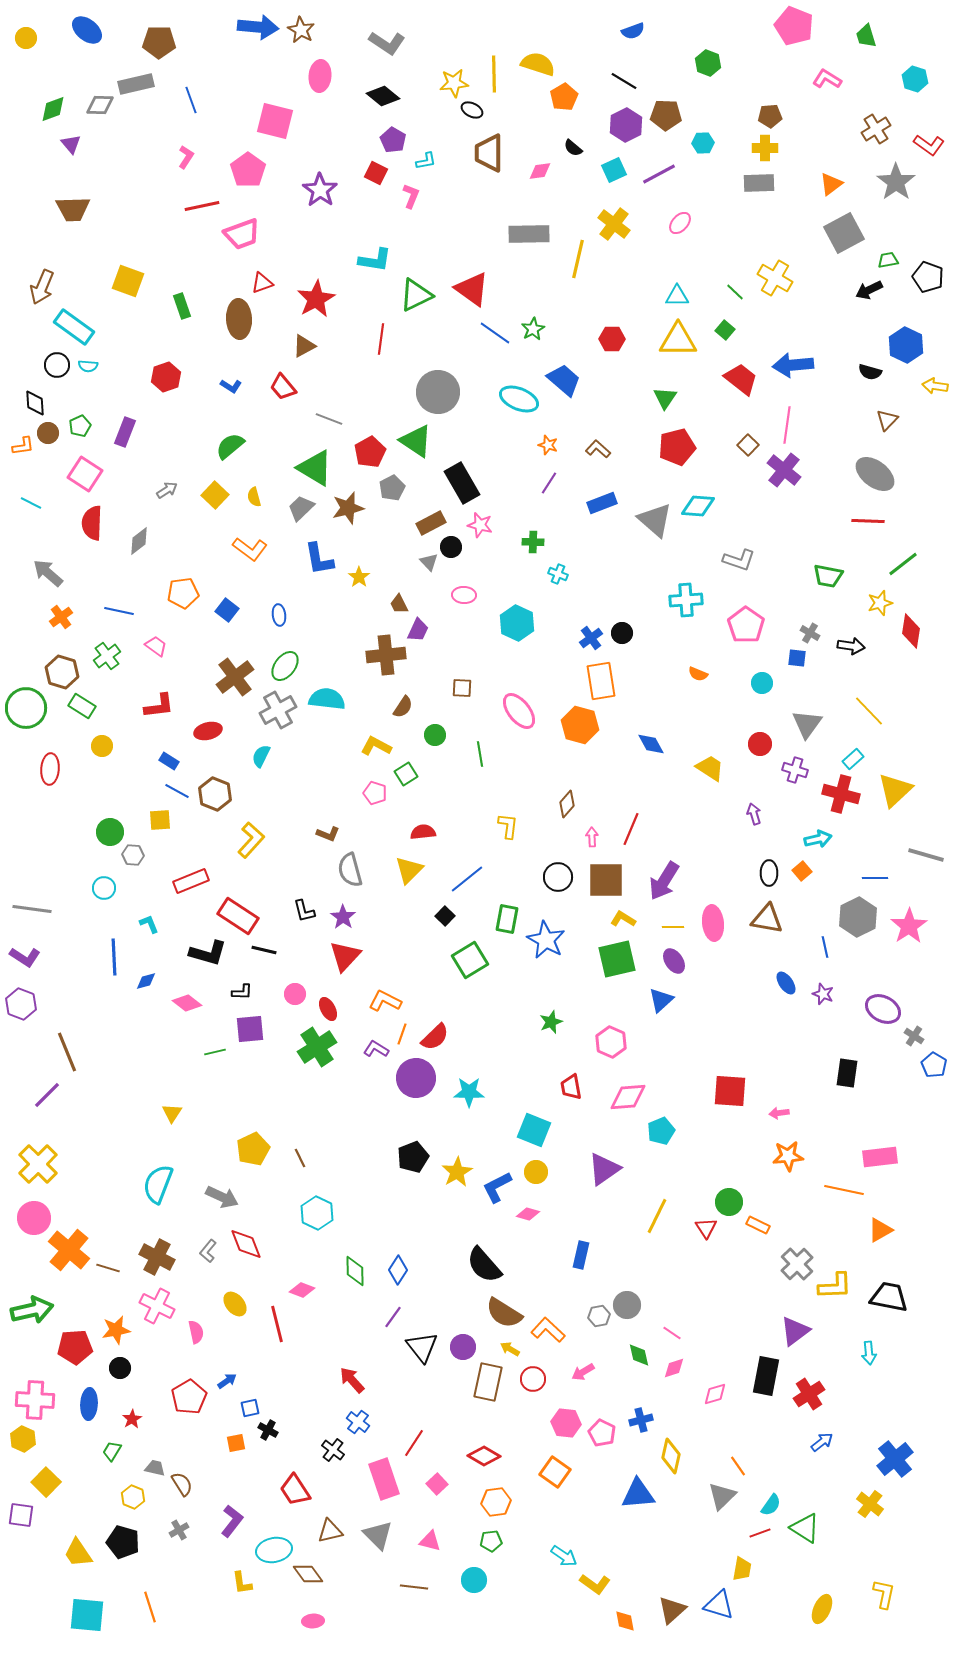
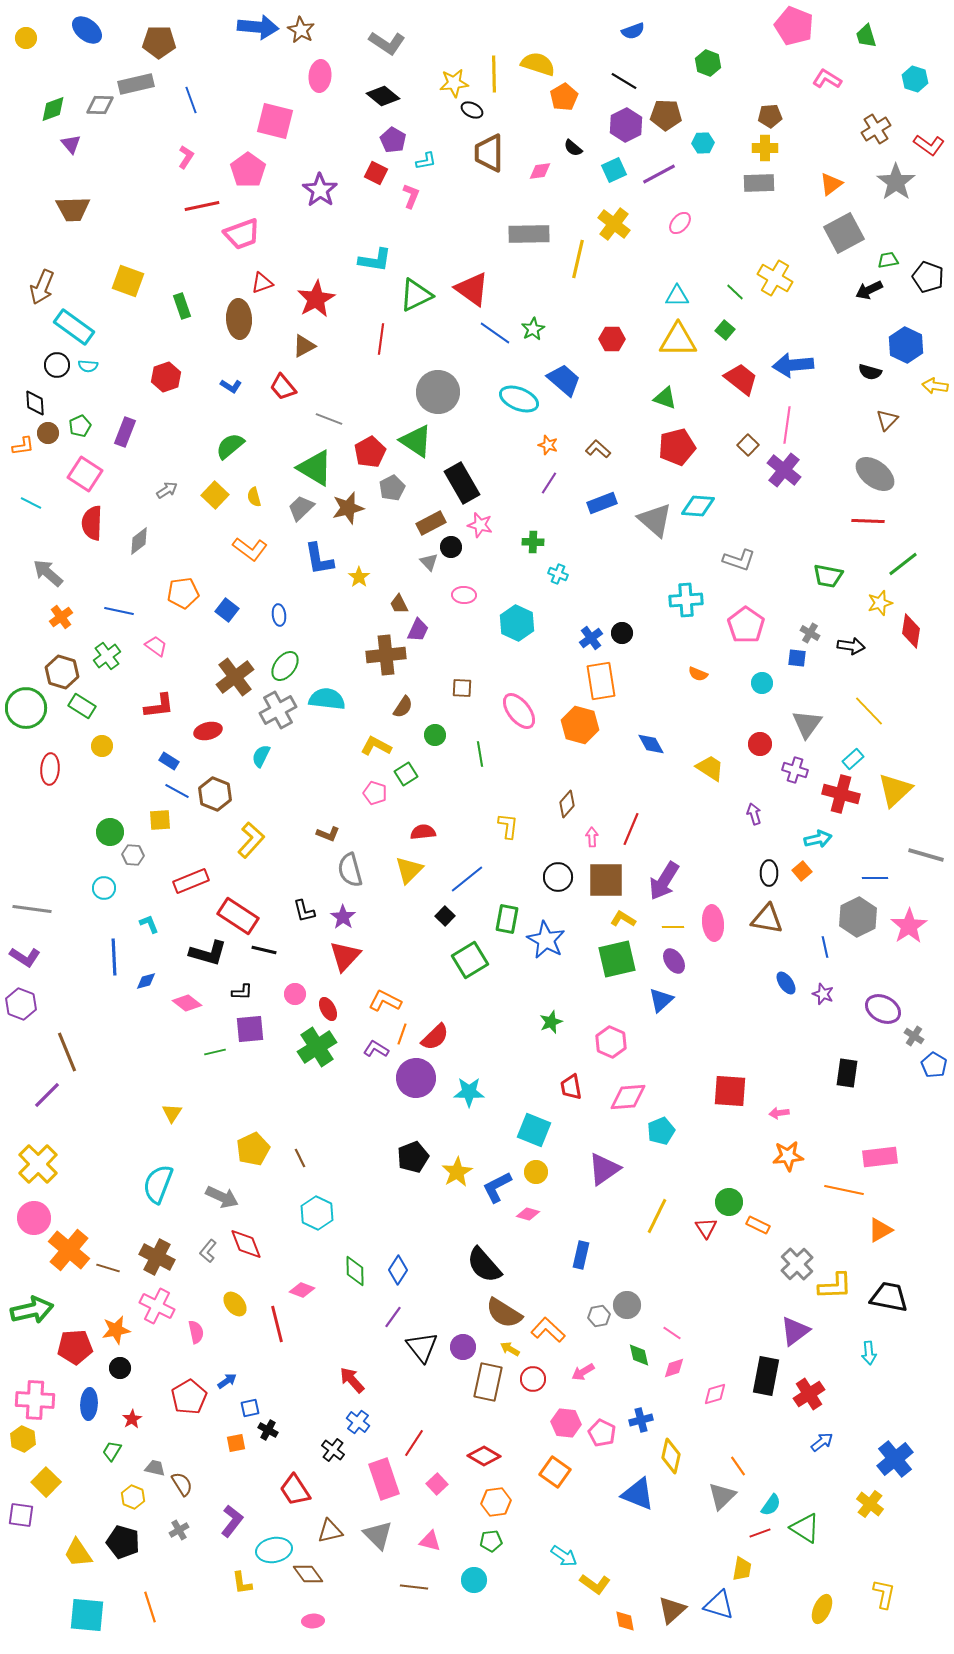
green triangle at (665, 398): rotated 45 degrees counterclockwise
blue triangle at (638, 1494): rotated 27 degrees clockwise
